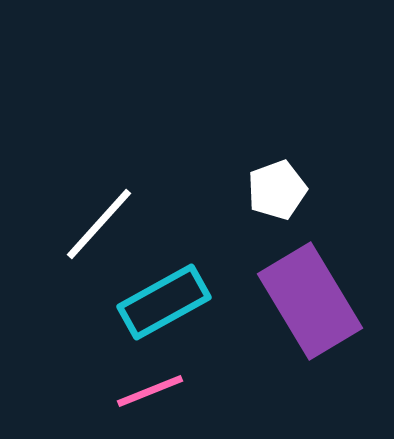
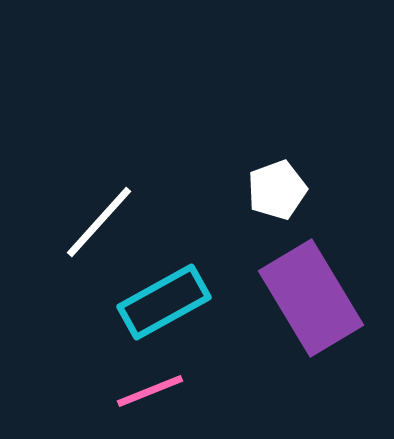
white line: moved 2 px up
purple rectangle: moved 1 px right, 3 px up
